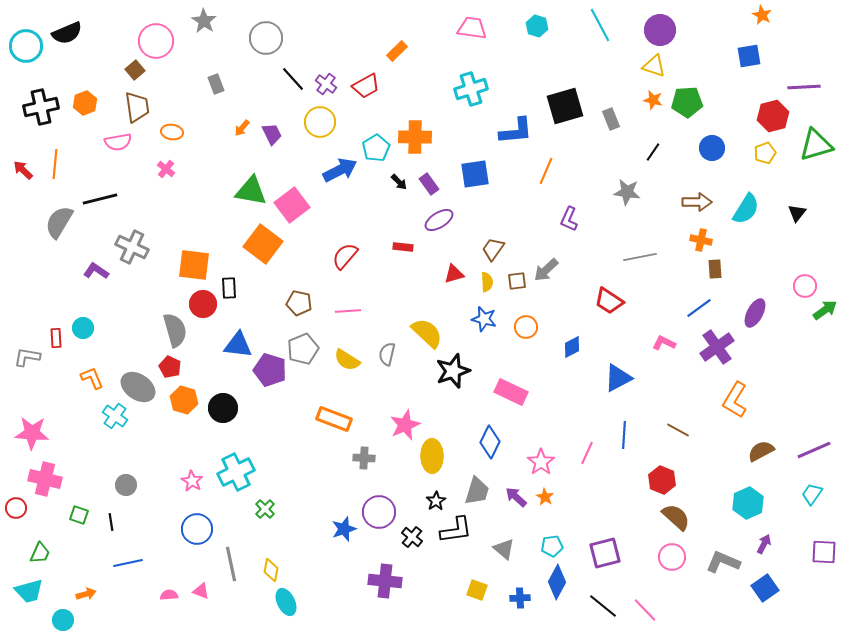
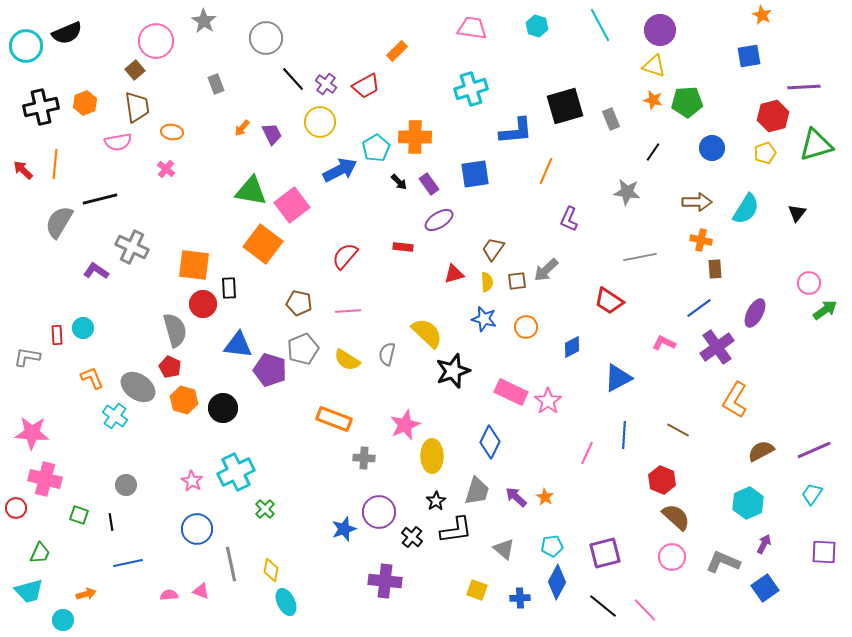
pink circle at (805, 286): moved 4 px right, 3 px up
red rectangle at (56, 338): moved 1 px right, 3 px up
pink star at (541, 462): moved 7 px right, 61 px up
